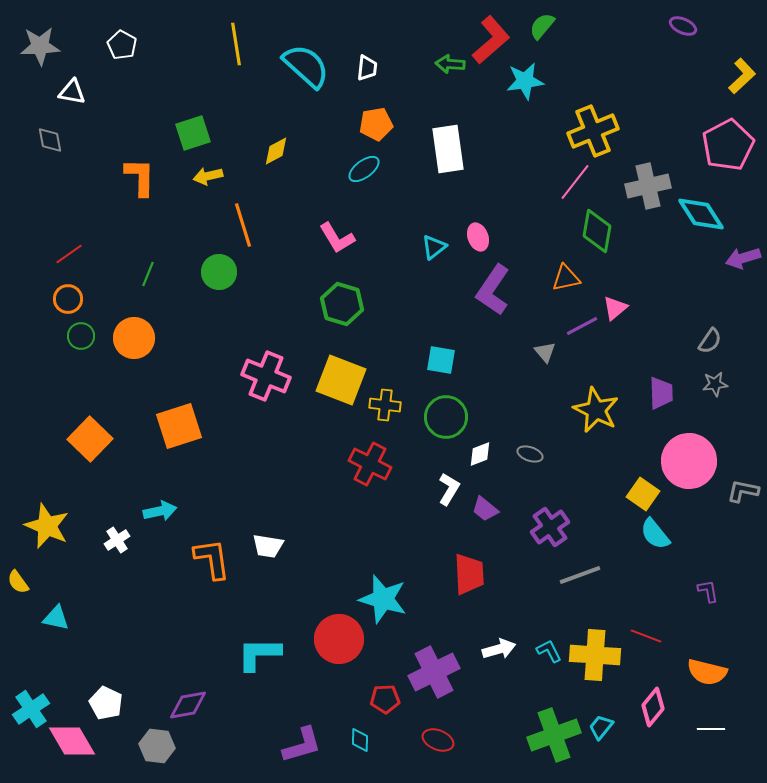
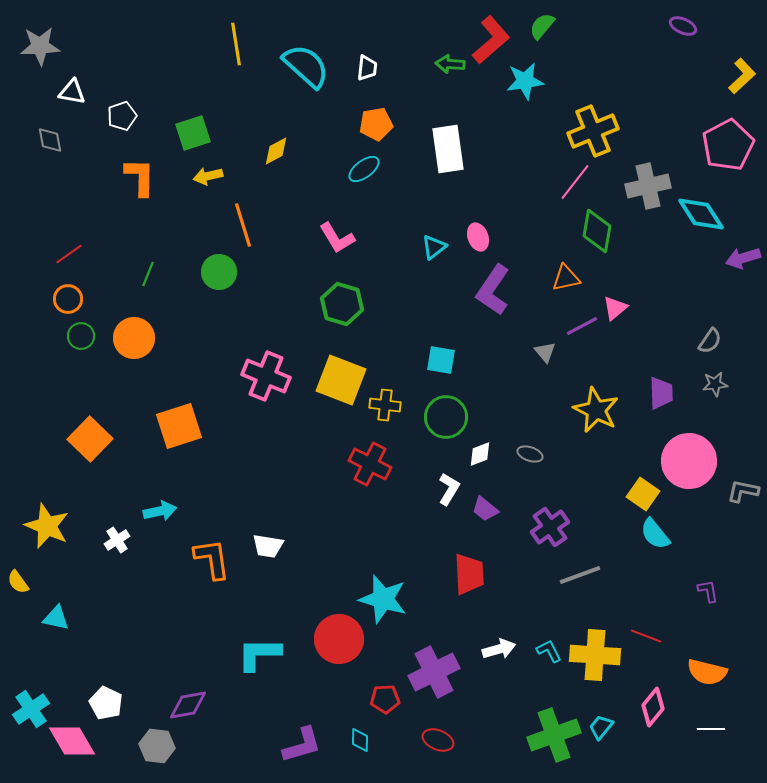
white pentagon at (122, 45): moved 71 px down; rotated 24 degrees clockwise
